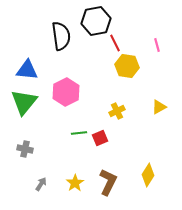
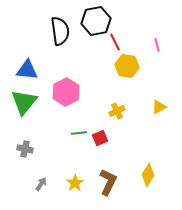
black semicircle: moved 1 px left, 5 px up
red line: moved 1 px up
